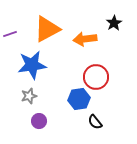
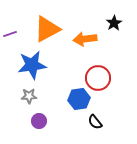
red circle: moved 2 px right, 1 px down
gray star: rotated 14 degrees clockwise
